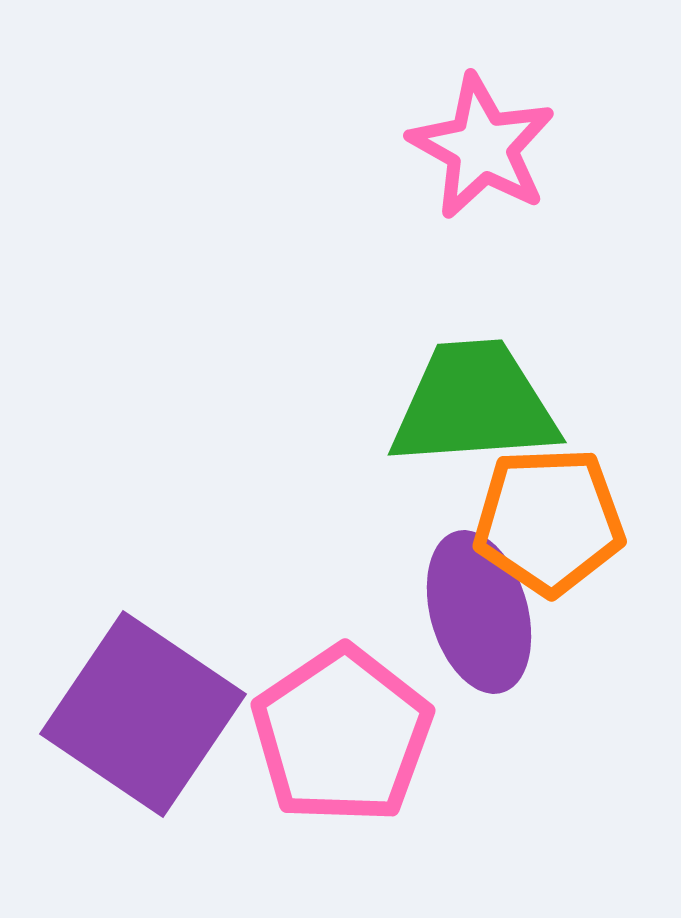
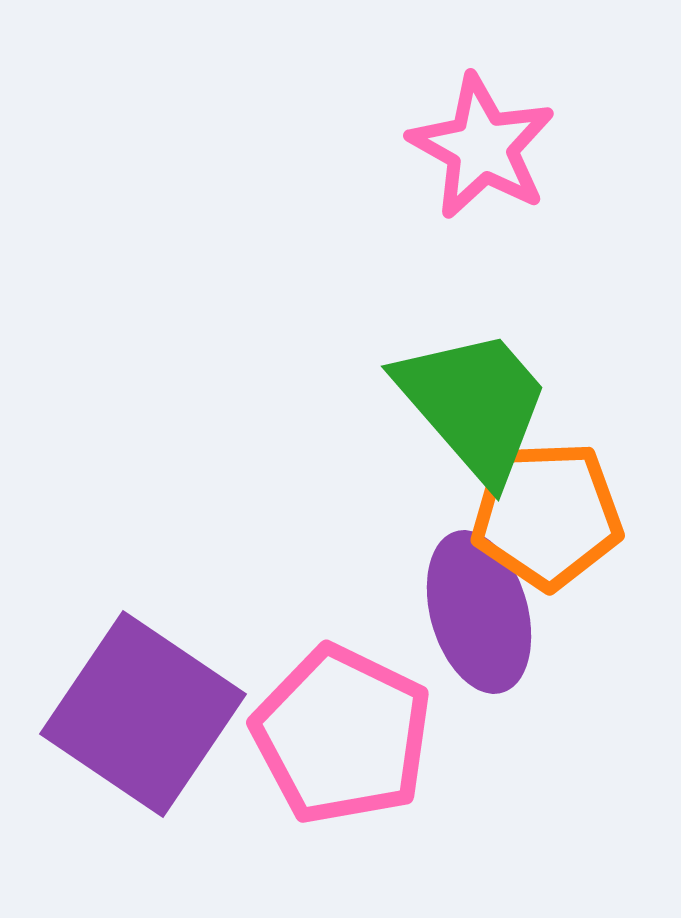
green trapezoid: rotated 53 degrees clockwise
orange pentagon: moved 2 px left, 6 px up
pink pentagon: rotated 12 degrees counterclockwise
